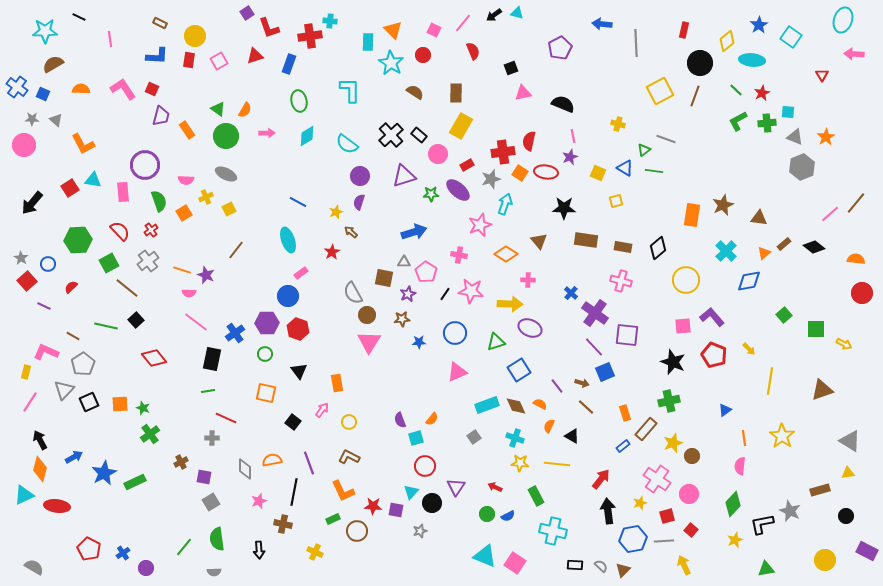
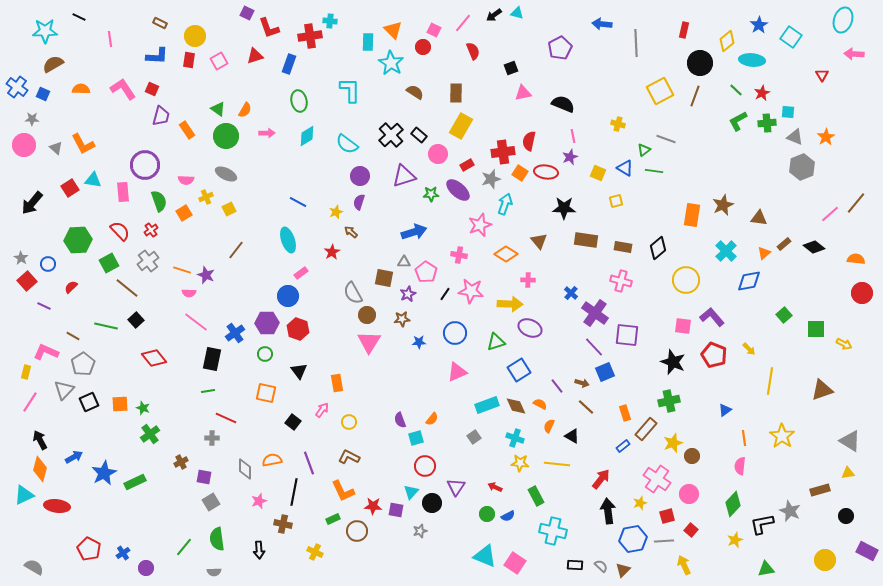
purple square at (247, 13): rotated 32 degrees counterclockwise
red circle at (423, 55): moved 8 px up
gray triangle at (56, 120): moved 28 px down
pink square at (683, 326): rotated 12 degrees clockwise
